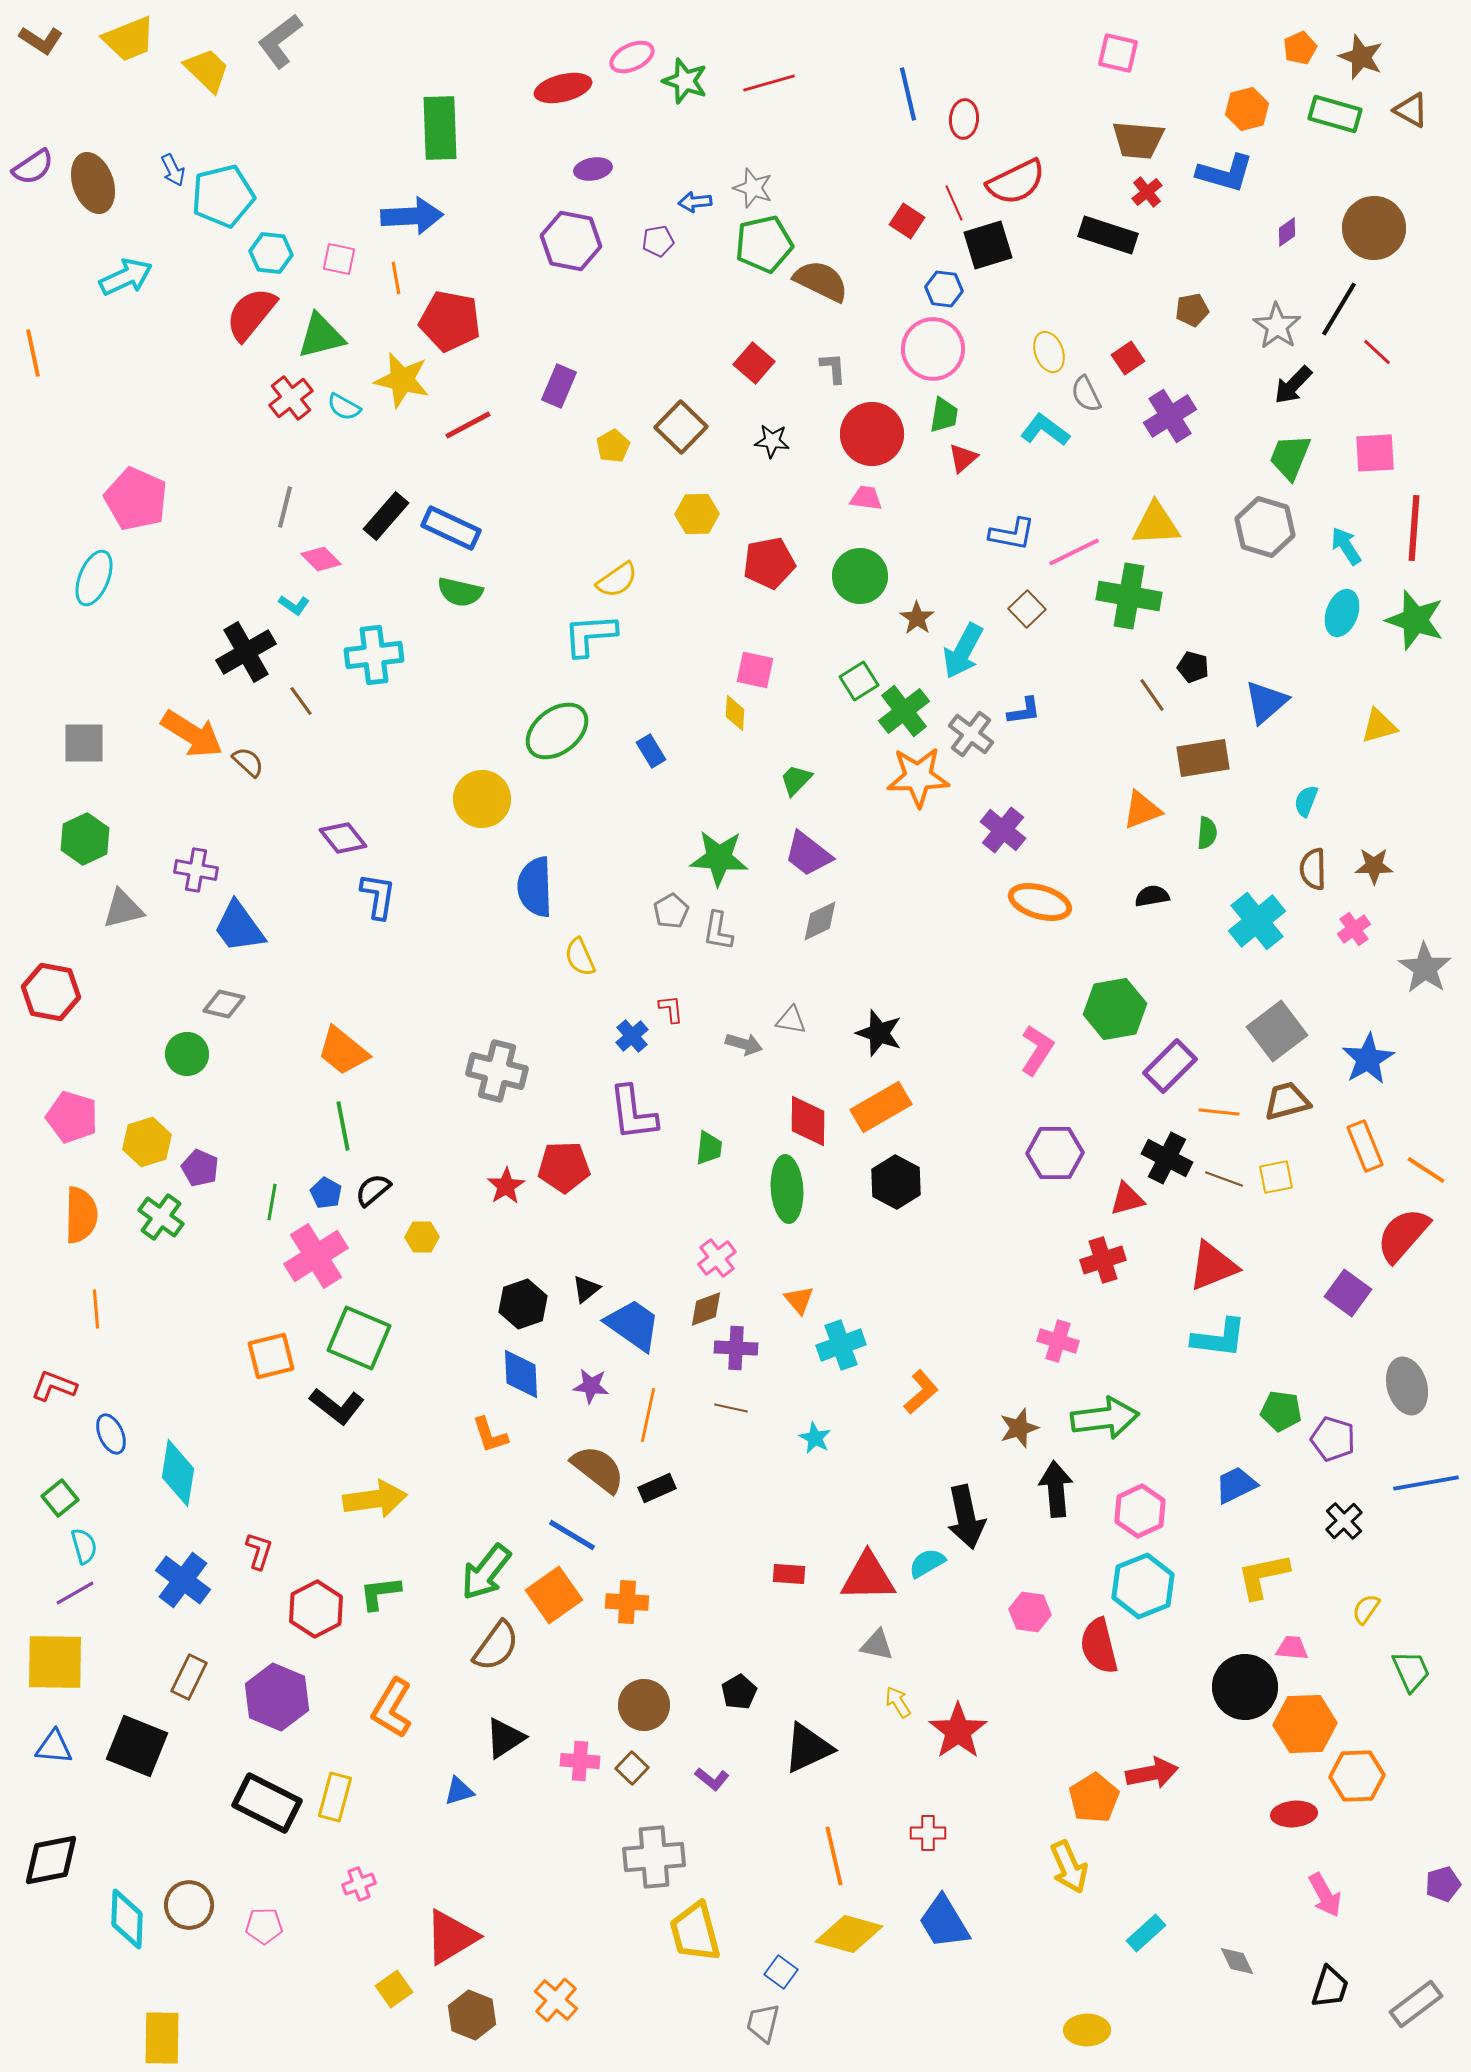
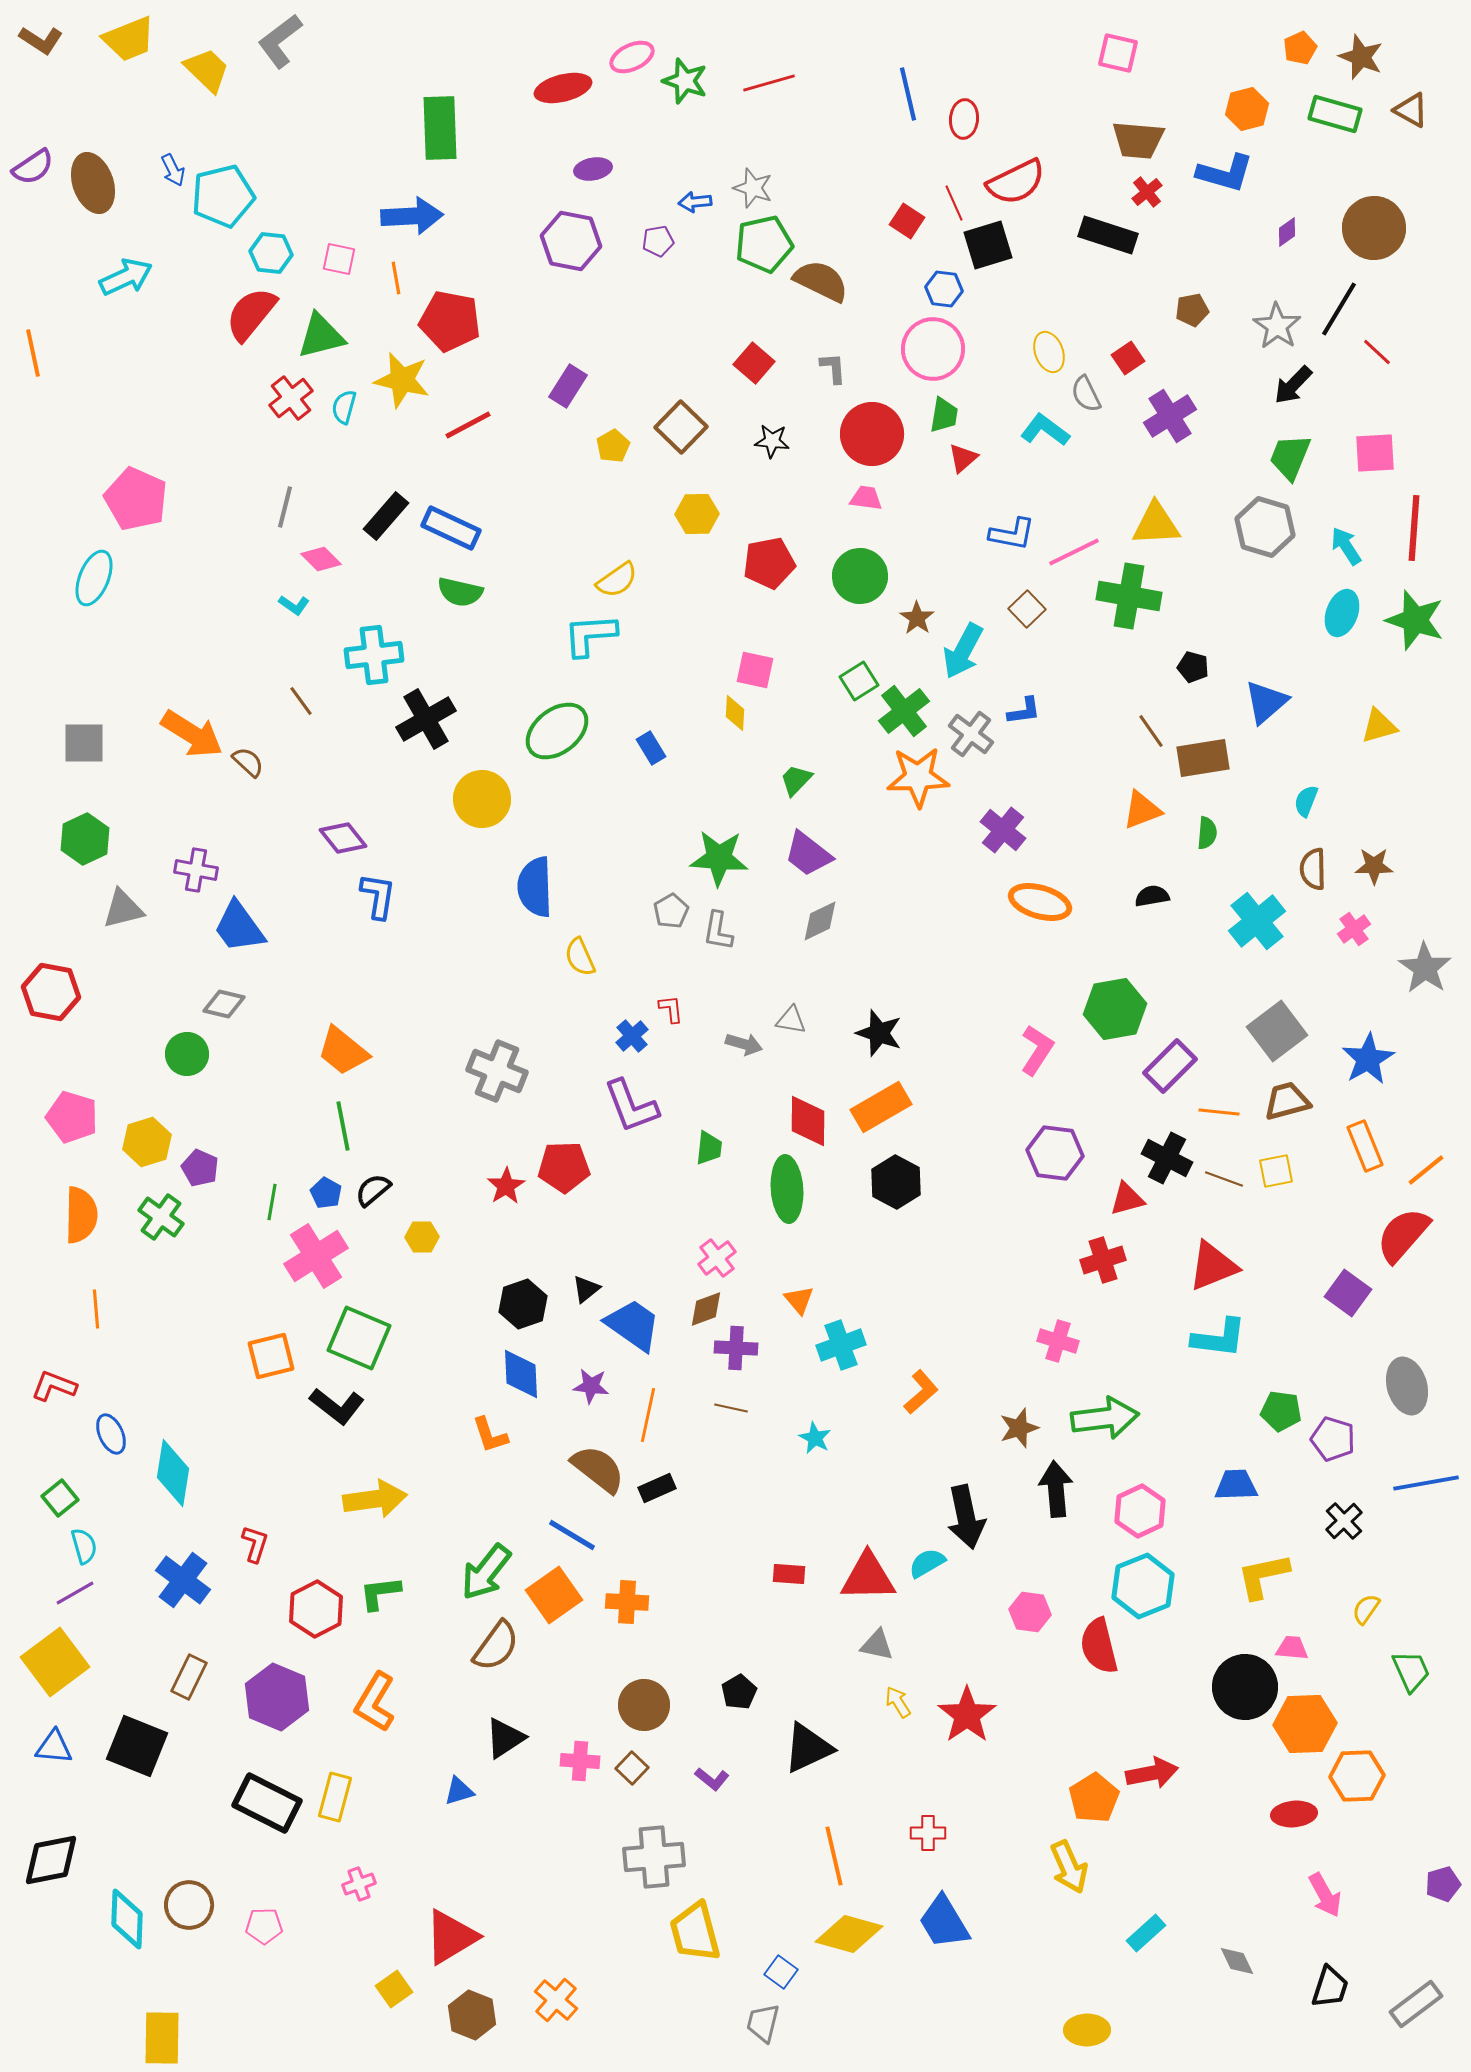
purple rectangle at (559, 386): moved 9 px right; rotated 9 degrees clockwise
cyan semicircle at (344, 407): rotated 76 degrees clockwise
black cross at (246, 652): moved 180 px right, 67 px down
brown line at (1152, 695): moved 1 px left, 36 px down
blue rectangle at (651, 751): moved 3 px up
gray cross at (497, 1071): rotated 8 degrees clockwise
purple L-shape at (633, 1113): moved 2 px left, 7 px up; rotated 14 degrees counterclockwise
purple hexagon at (1055, 1153): rotated 8 degrees clockwise
orange line at (1426, 1170): rotated 72 degrees counterclockwise
yellow square at (1276, 1177): moved 6 px up
cyan diamond at (178, 1473): moved 5 px left
blue trapezoid at (1236, 1485): rotated 24 degrees clockwise
red L-shape at (259, 1551): moved 4 px left, 7 px up
yellow square at (55, 1662): rotated 38 degrees counterclockwise
orange L-shape at (392, 1708): moved 17 px left, 6 px up
red star at (958, 1731): moved 9 px right, 16 px up
